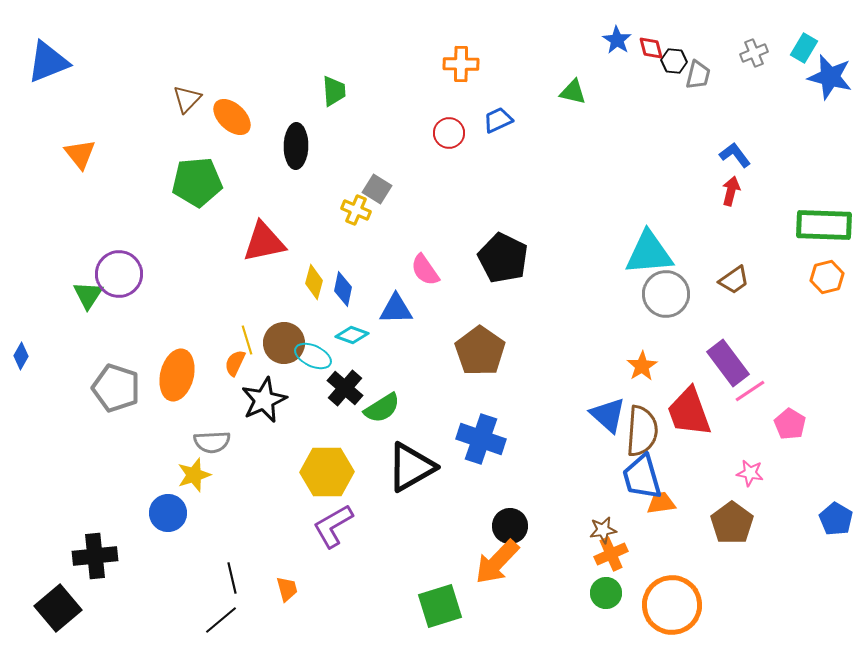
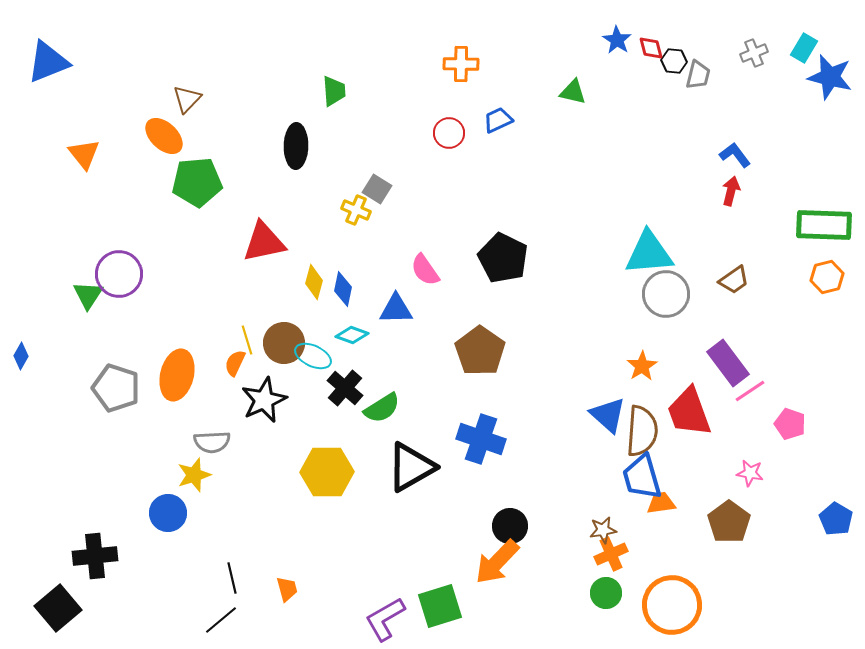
orange ellipse at (232, 117): moved 68 px left, 19 px down
orange triangle at (80, 154): moved 4 px right
pink pentagon at (790, 424): rotated 12 degrees counterclockwise
brown pentagon at (732, 523): moved 3 px left, 1 px up
purple L-shape at (333, 526): moved 52 px right, 93 px down
